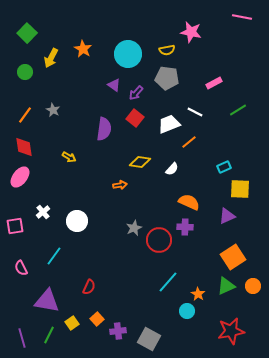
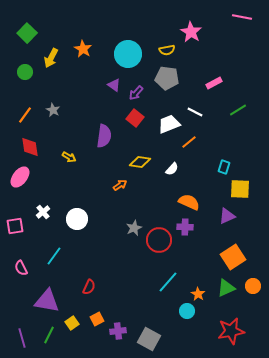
pink star at (191, 32): rotated 20 degrees clockwise
purple semicircle at (104, 129): moved 7 px down
red diamond at (24, 147): moved 6 px right
cyan rectangle at (224, 167): rotated 48 degrees counterclockwise
orange arrow at (120, 185): rotated 24 degrees counterclockwise
white circle at (77, 221): moved 2 px up
green triangle at (226, 286): moved 2 px down
orange square at (97, 319): rotated 16 degrees clockwise
